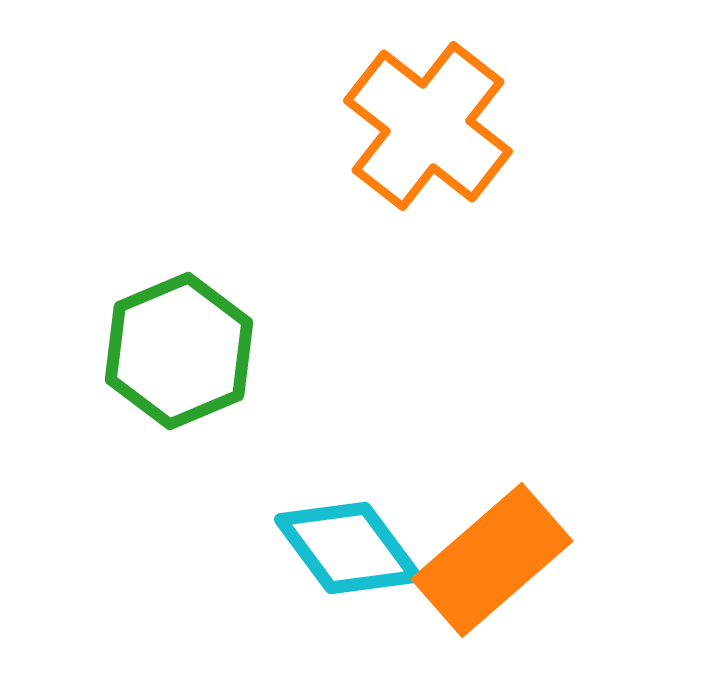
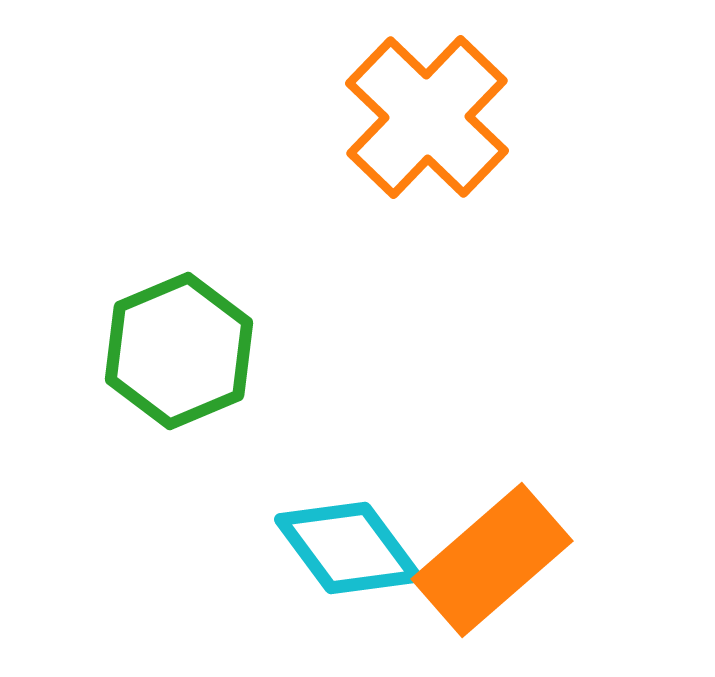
orange cross: moved 1 px left, 9 px up; rotated 6 degrees clockwise
